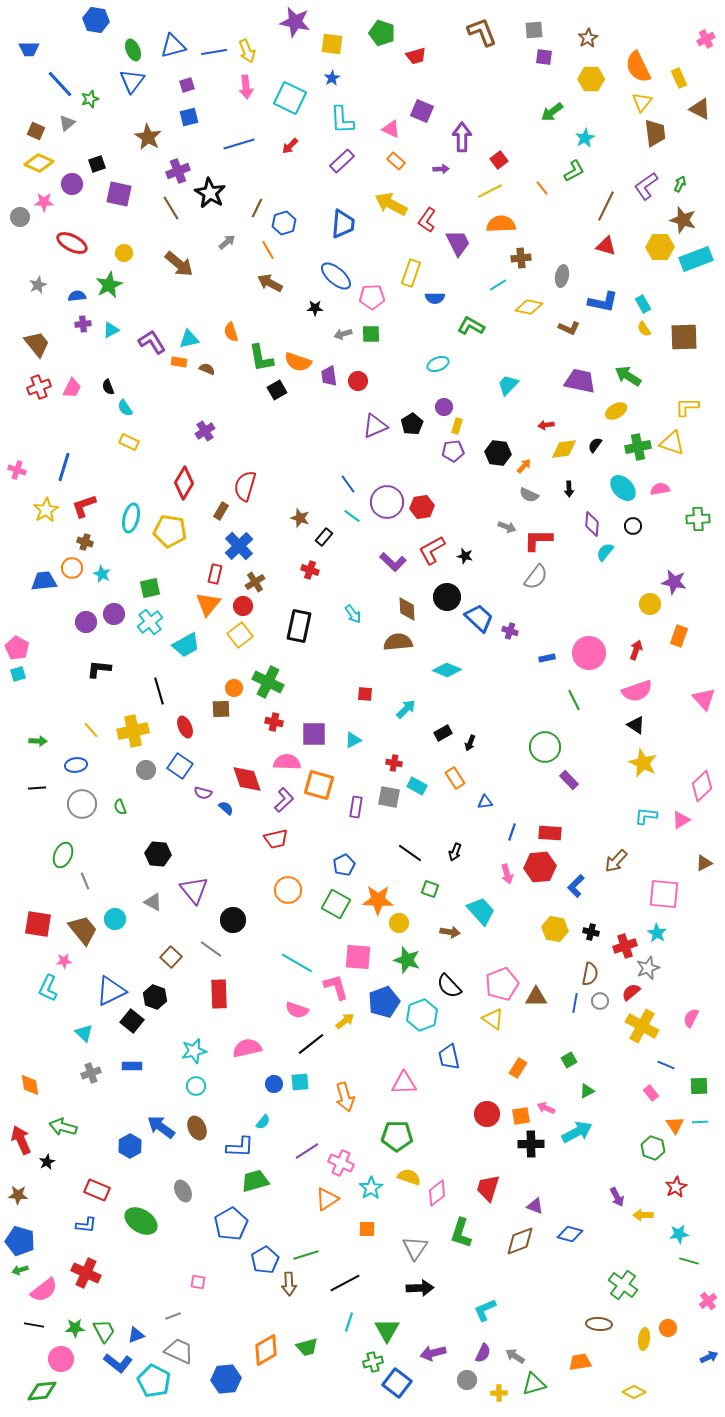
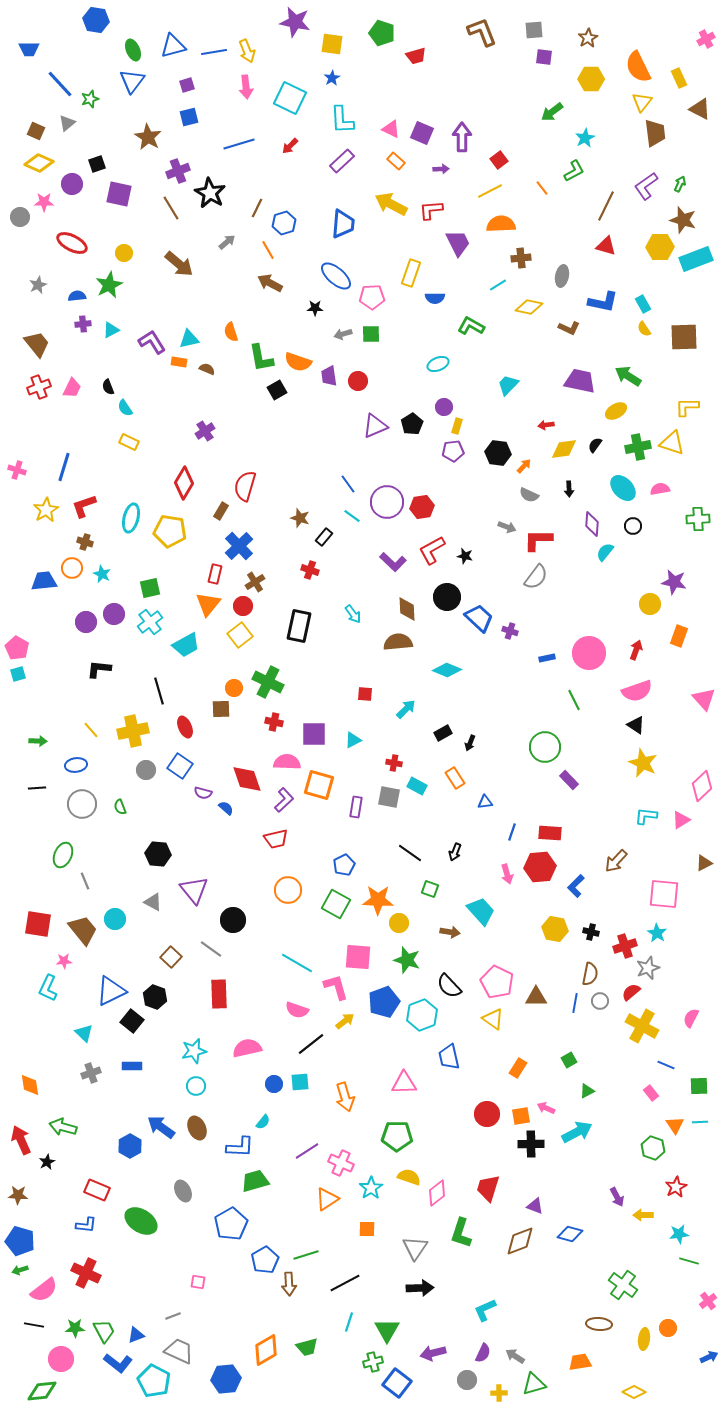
purple square at (422, 111): moved 22 px down
red L-shape at (427, 220): moved 4 px right, 10 px up; rotated 50 degrees clockwise
pink pentagon at (502, 984): moved 5 px left, 2 px up; rotated 24 degrees counterclockwise
